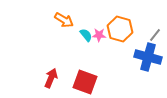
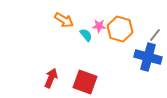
pink star: moved 9 px up
